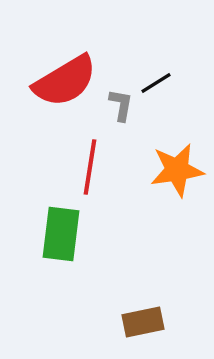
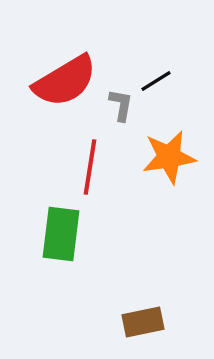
black line: moved 2 px up
orange star: moved 8 px left, 13 px up
